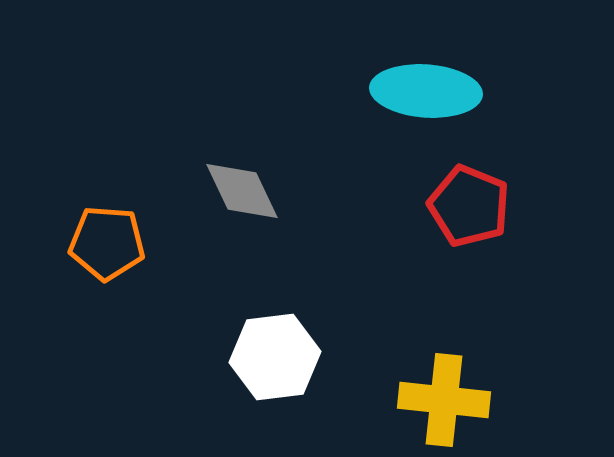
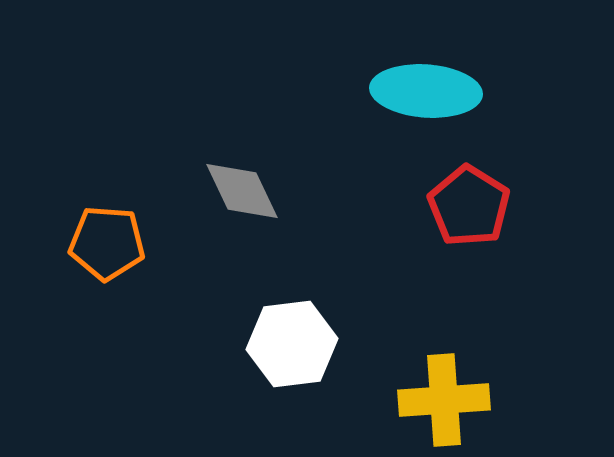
red pentagon: rotated 10 degrees clockwise
white hexagon: moved 17 px right, 13 px up
yellow cross: rotated 10 degrees counterclockwise
